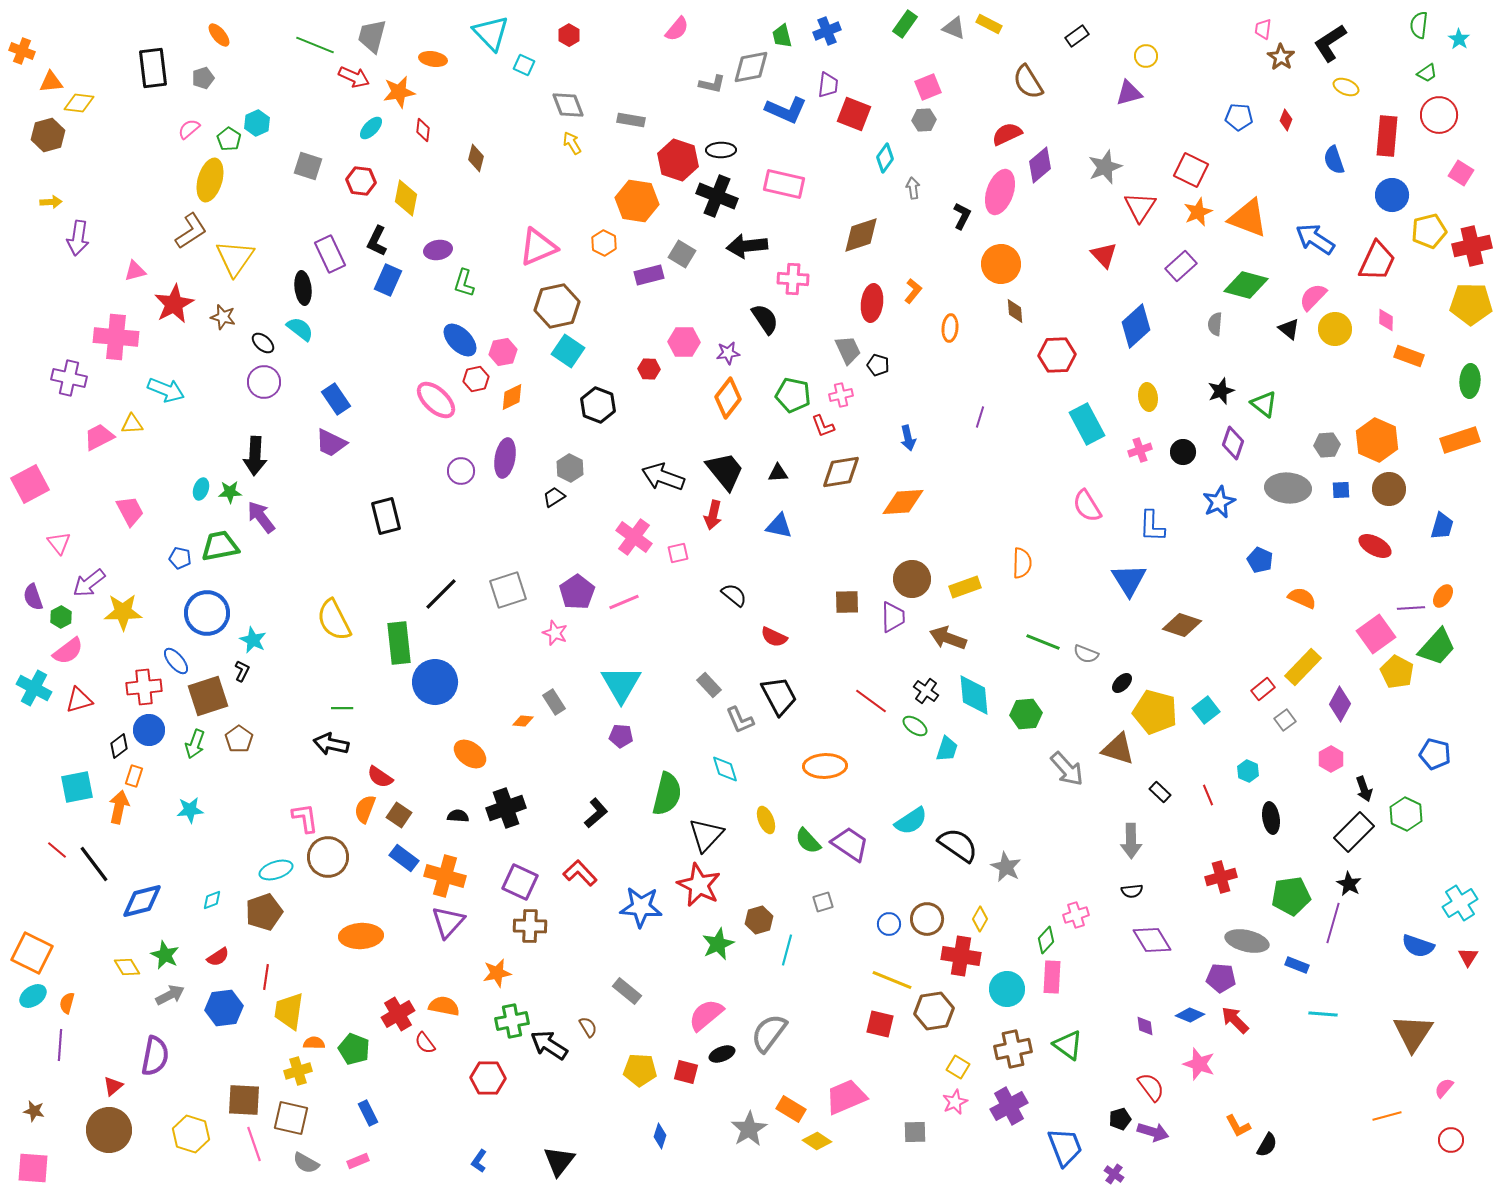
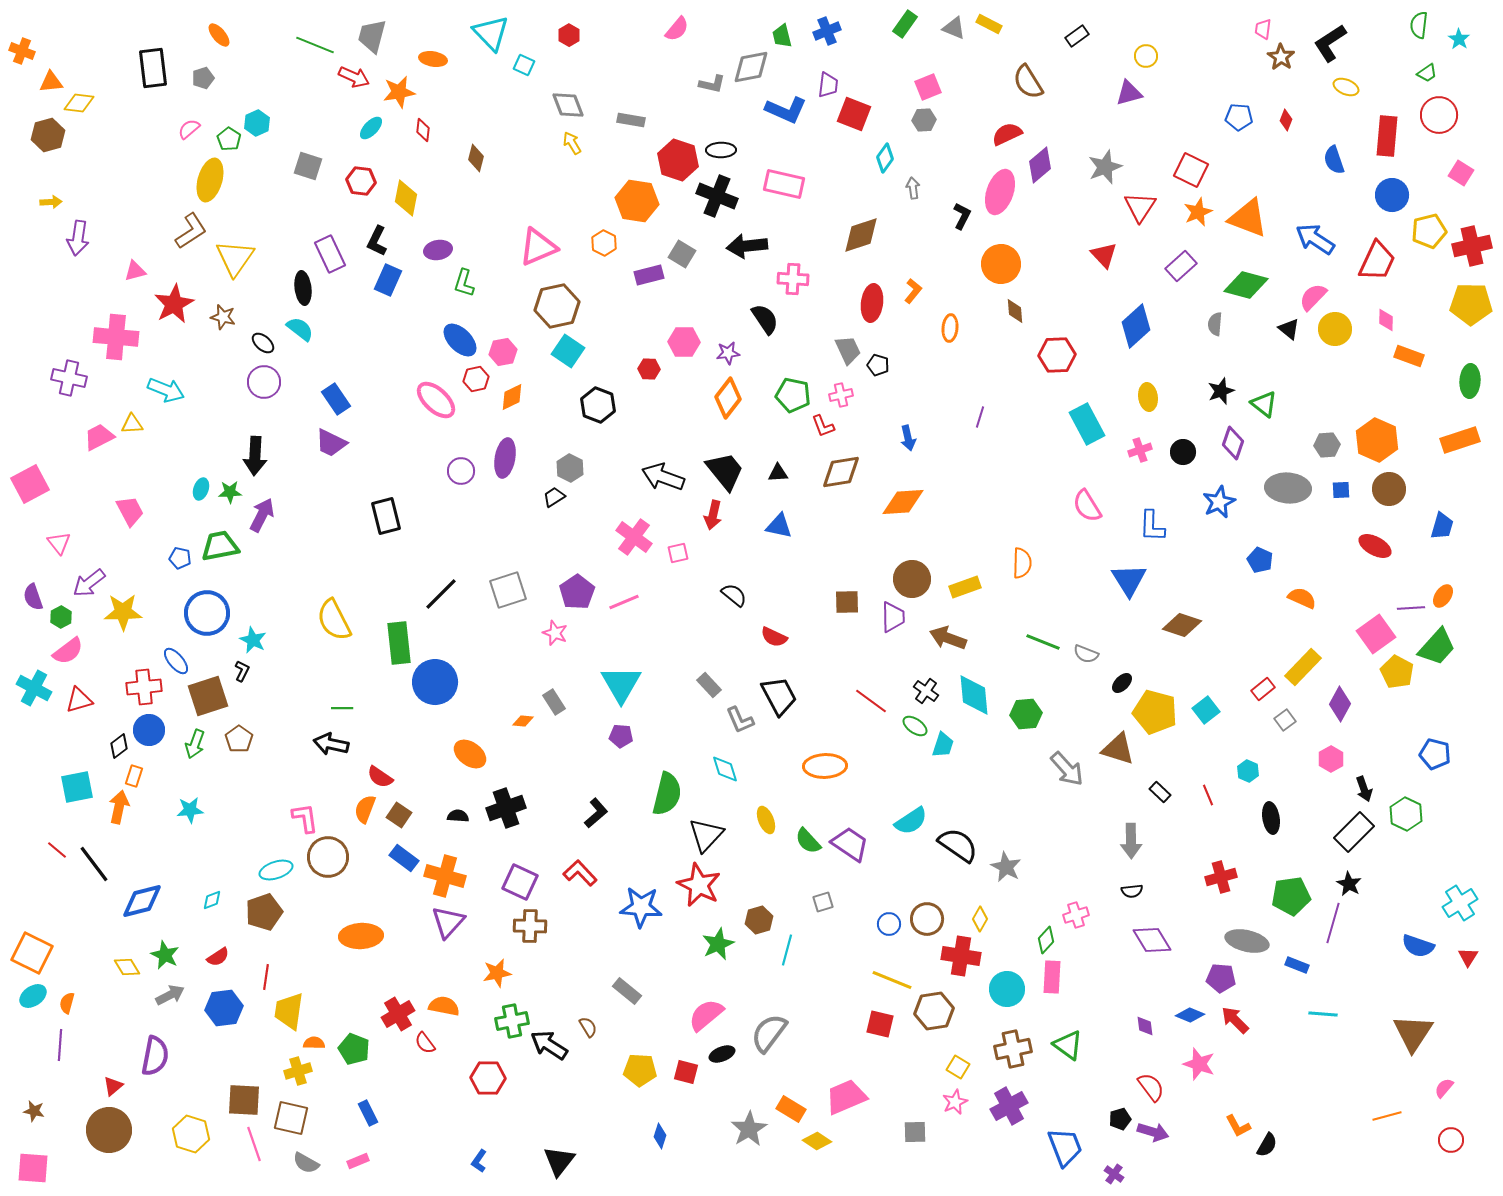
purple arrow at (261, 517): moved 1 px right, 2 px up; rotated 64 degrees clockwise
cyan trapezoid at (947, 749): moved 4 px left, 4 px up
